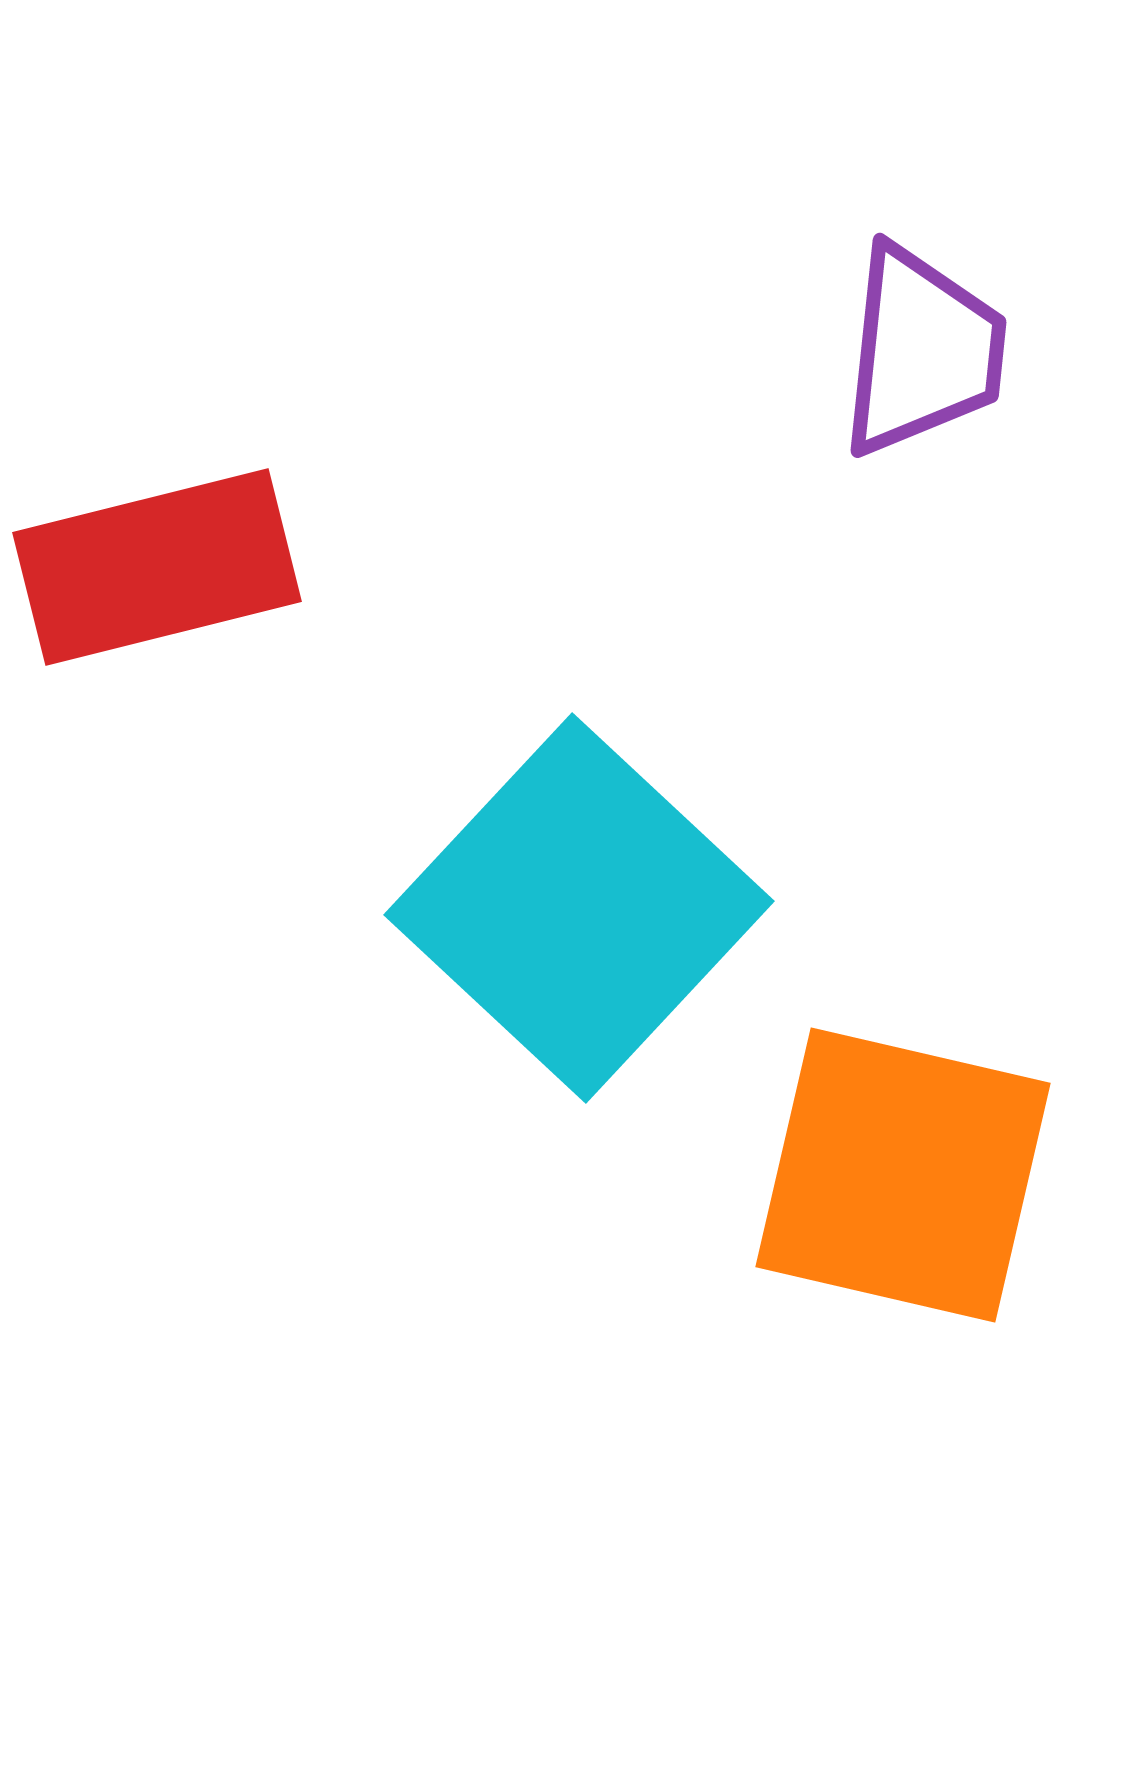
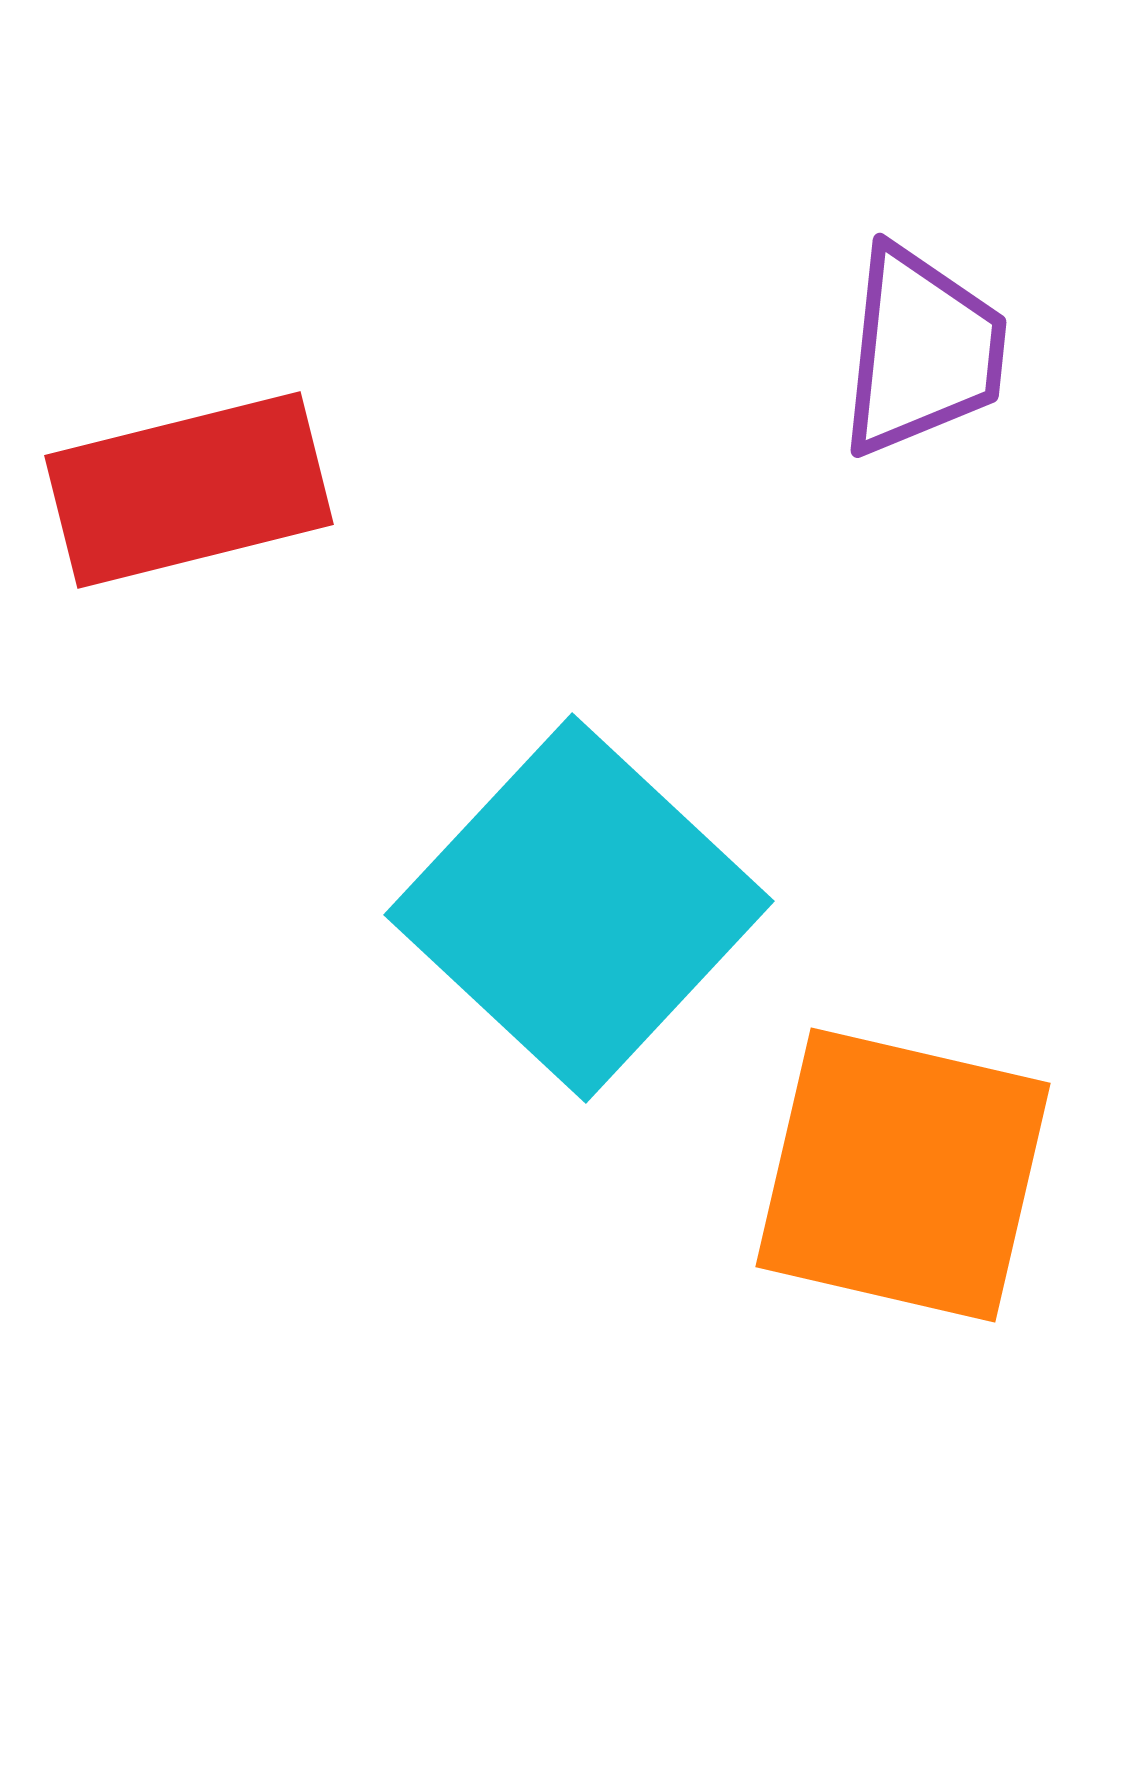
red rectangle: moved 32 px right, 77 px up
